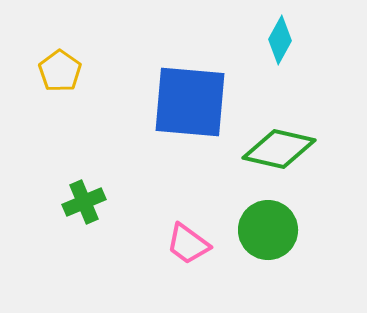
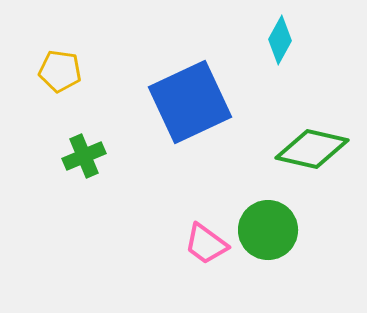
yellow pentagon: rotated 27 degrees counterclockwise
blue square: rotated 30 degrees counterclockwise
green diamond: moved 33 px right
green cross: moved 46 px up
pink trapezoid: moved 18 px right
